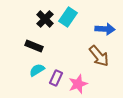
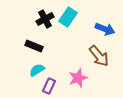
black cross: rotated 18 degrees clockwise
blue arrow: rotated 18 degrees clockwise
purple rectangle: moved 7 px left, 8 px down
pink star: moved 6 px up
